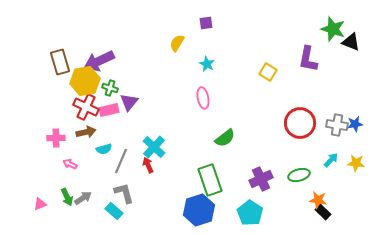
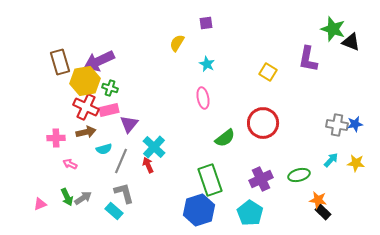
purple triangle: moved 22 px down
red circle: moved 37 px left
